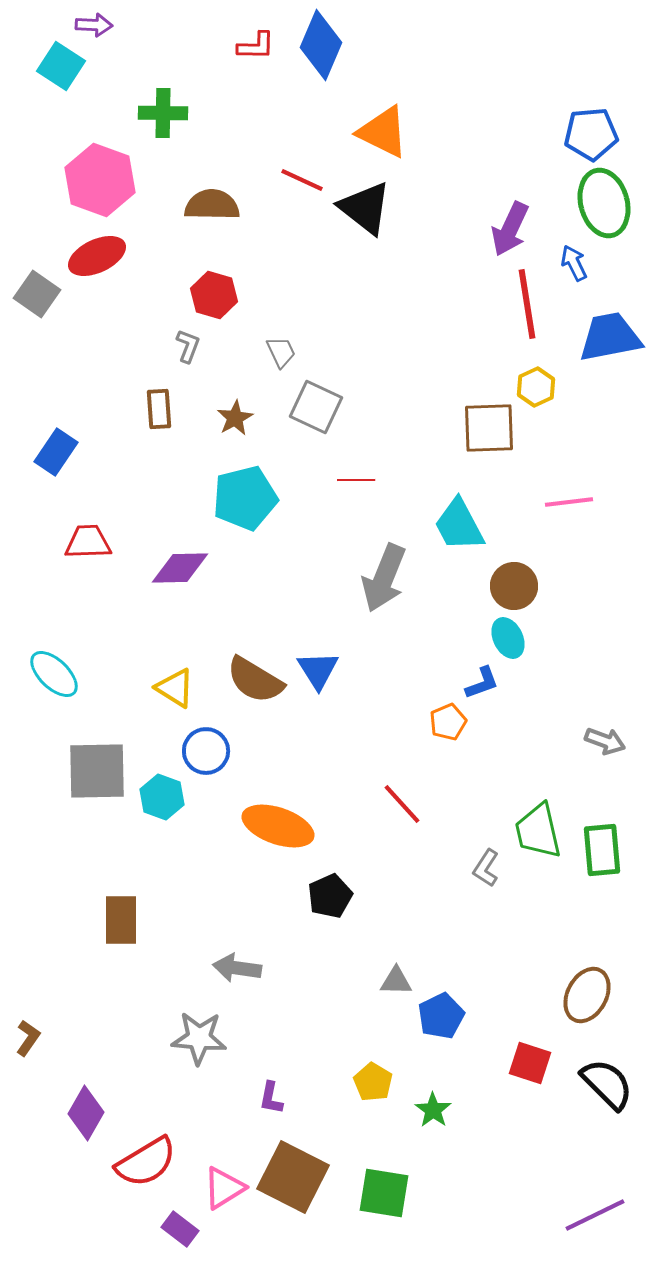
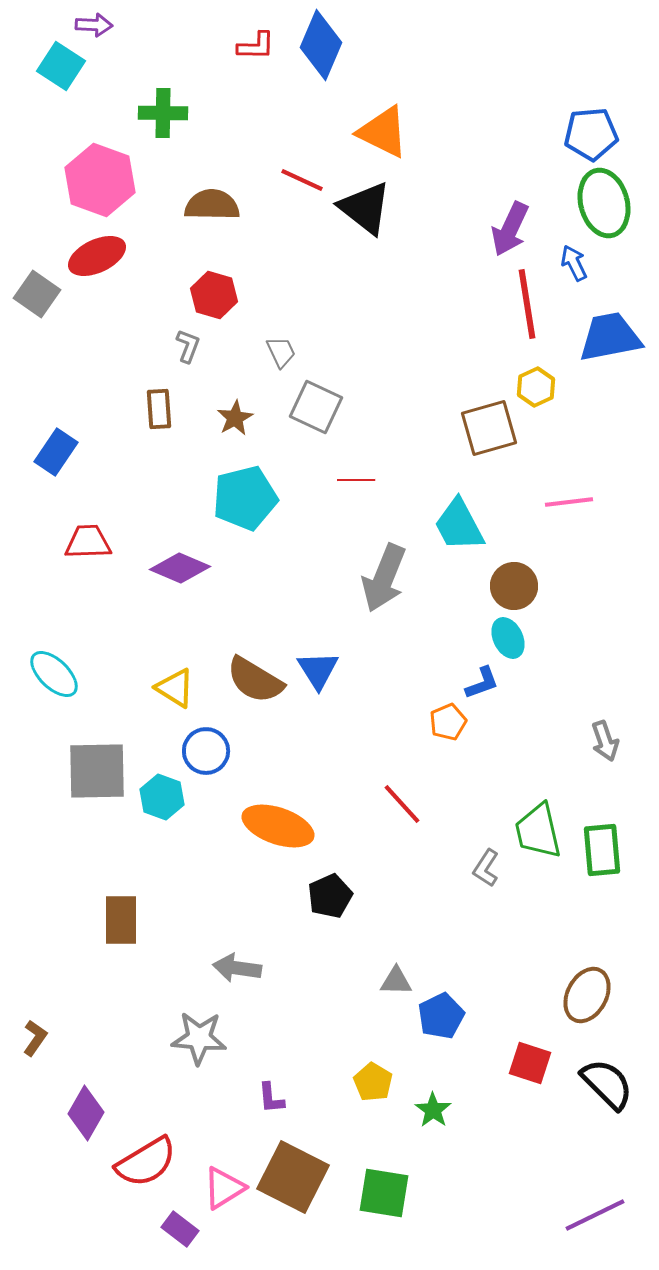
brown square at (489, 428): rotated 14 degrees counterclockwise
purple diamond at (180, 568): rotated 24 degrees clockwise
gray arrow at (605, 741): rotated 51 degrees clockwise
brown L-shape at (28, 1038): moved 7 px right
purple L-shape at (271, 1098): rotated 16 degrees counterclockwise
